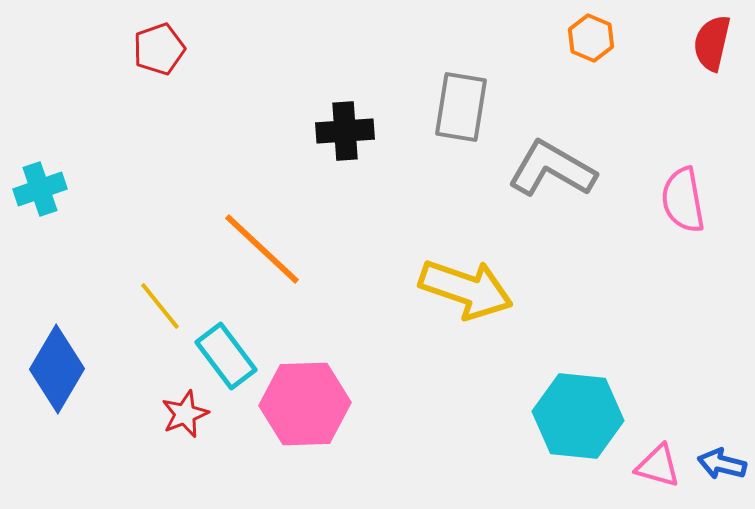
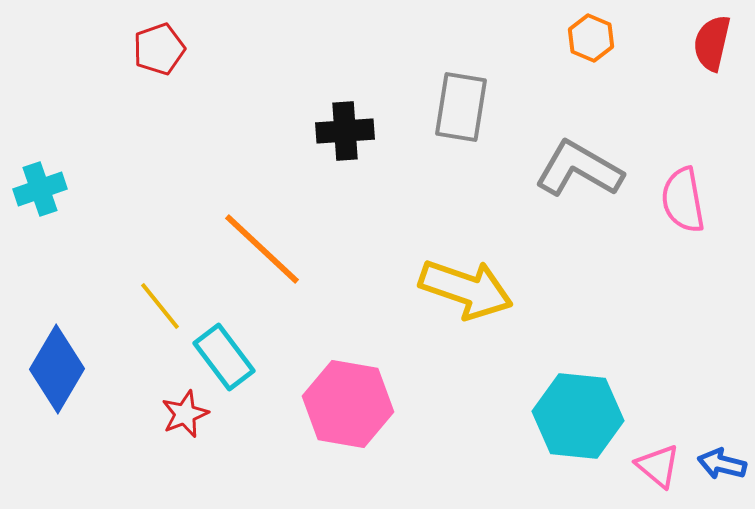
gray L-shape: moved 27 px right
cyan rectangle: moved 2 px left, 1 px down
pink hexagon: moved 43 px right; rotated 12 degrees clockwise
pink triangle: rotated 24 degrees clockwise
